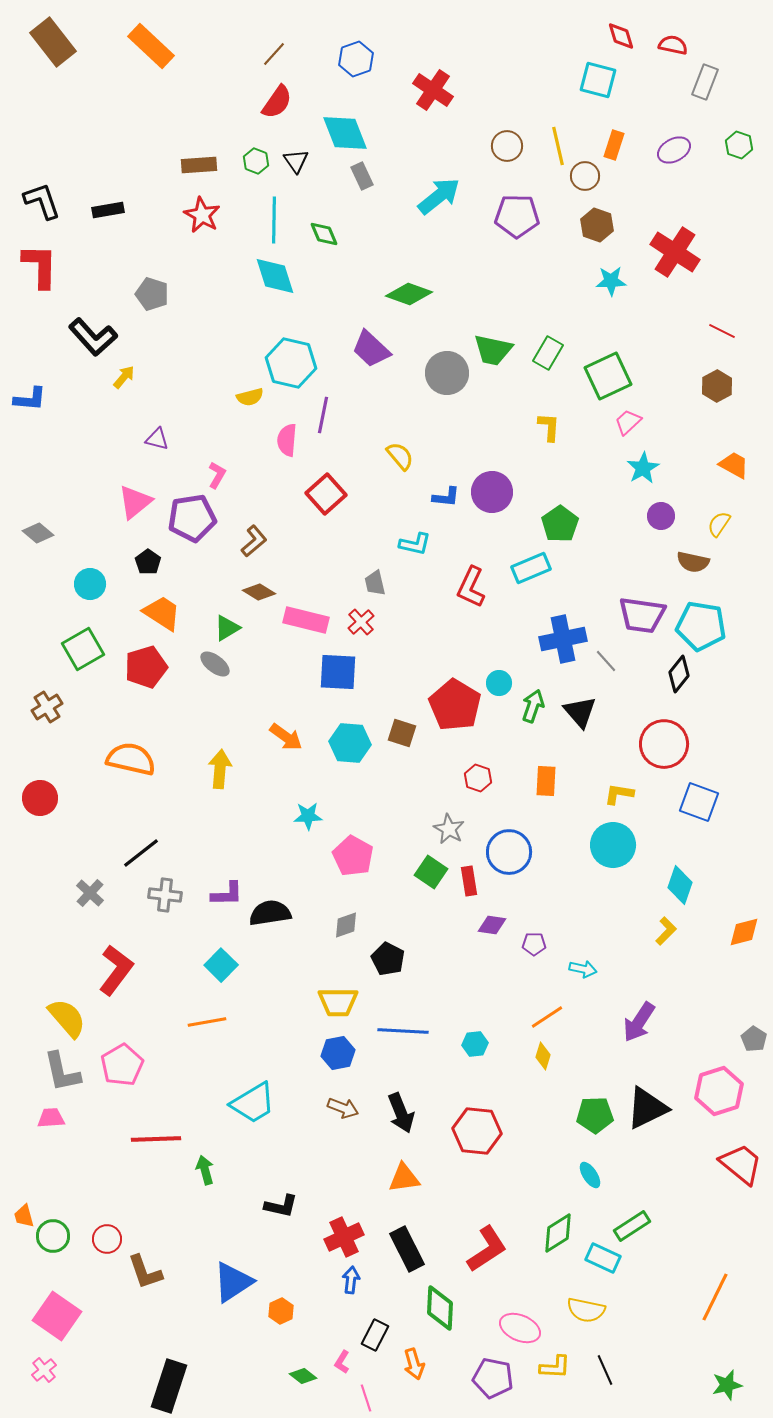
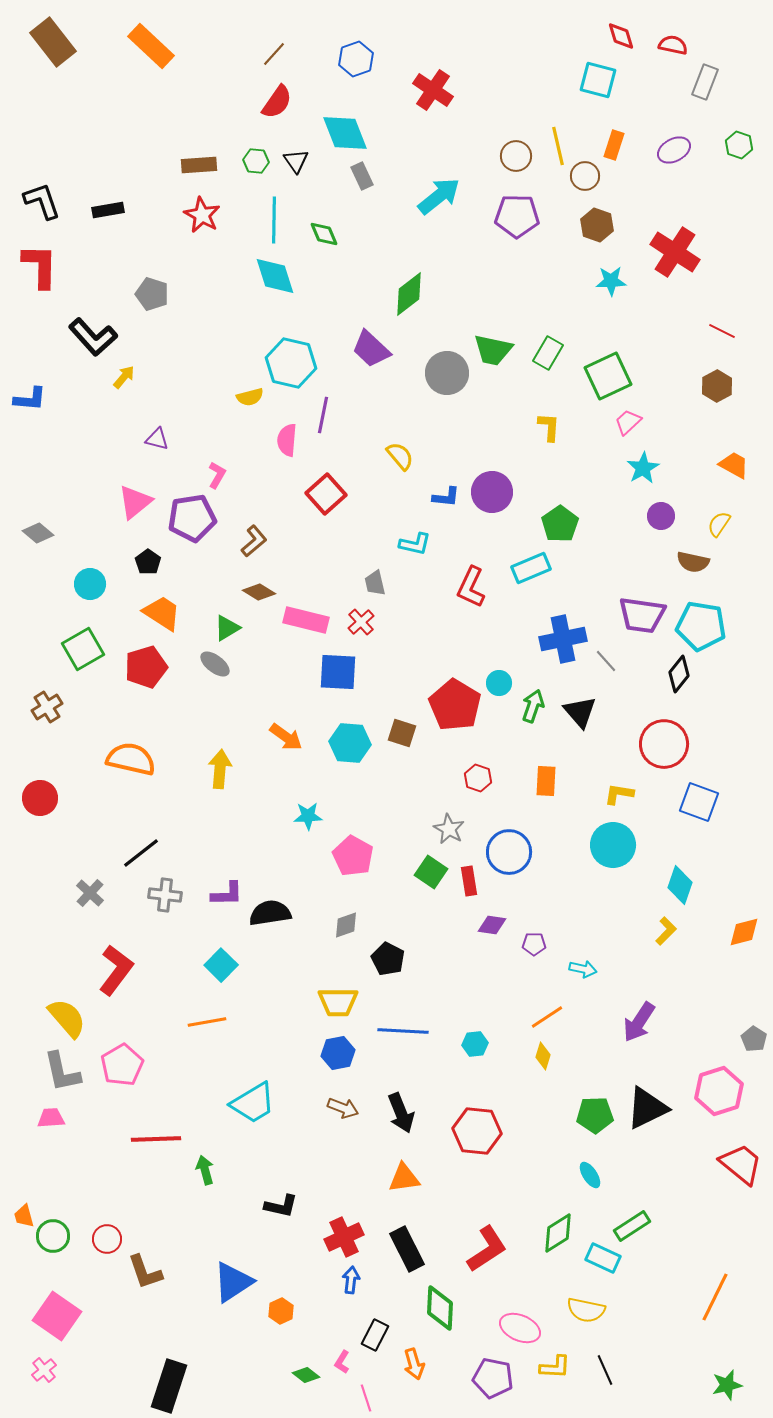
brown circle at (507, 146): moved 9 px right, 10 px down
green hexagon at (256, 161): rotated 15 degrees counterclockwise
green diamond at (409, 294): rotated 57 degrees counterclockwise
green diamond at (303, 1376): moved 3 px right, 1 px up
